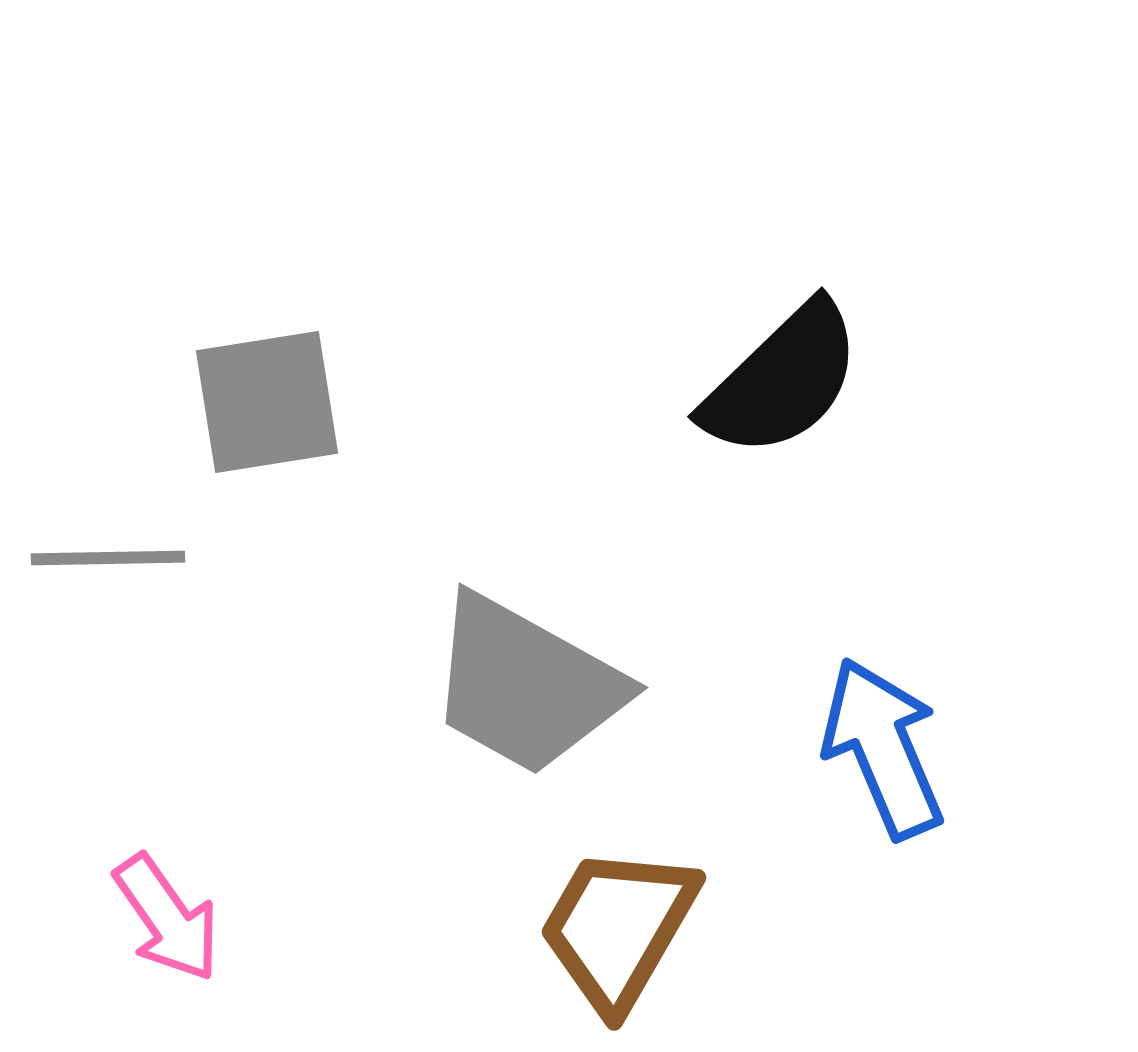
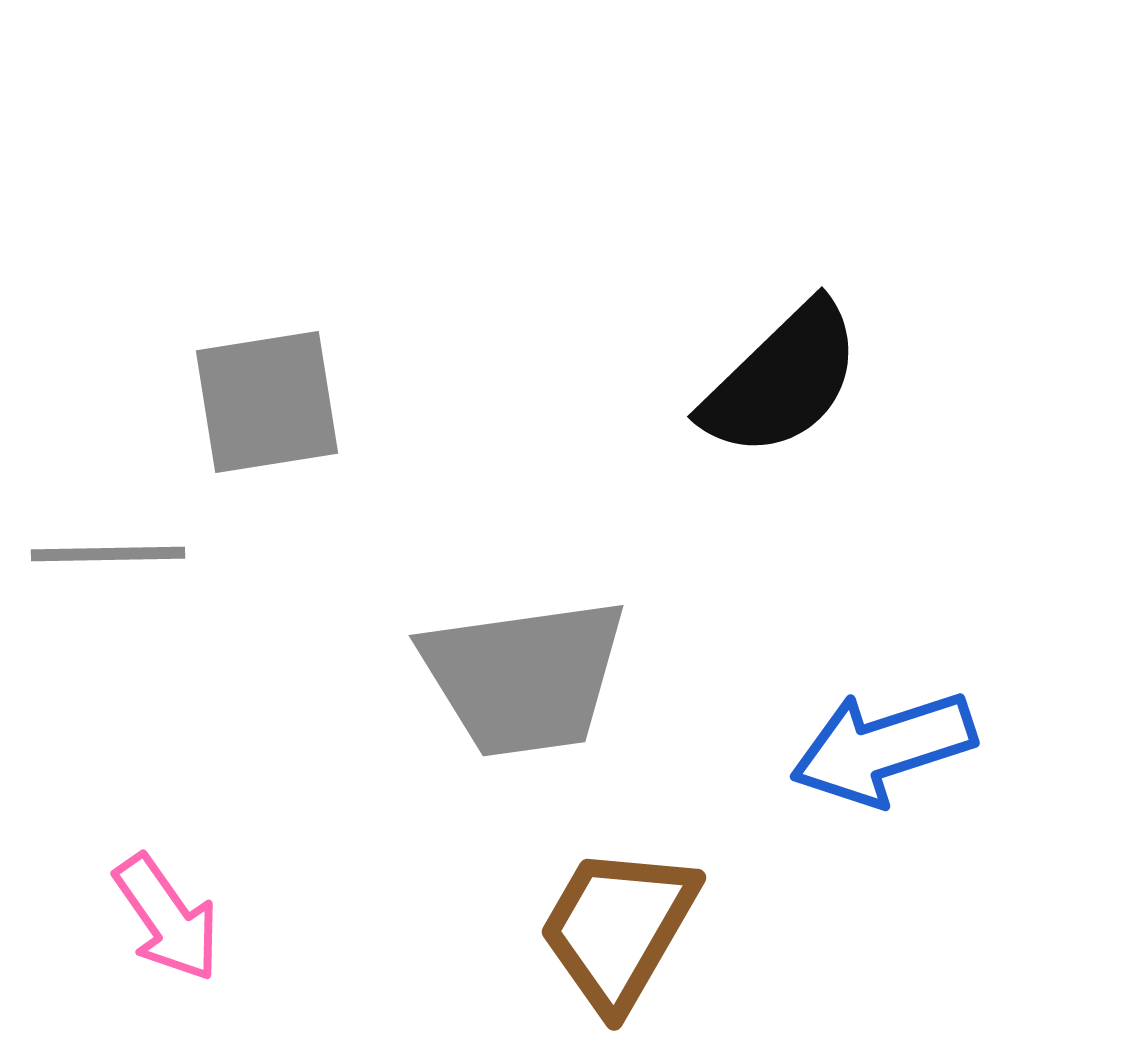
gray line: moved 4 px up
gray trapezoid: moved 2 px left, 8 px up; rotated 37 degrees counterclockwise
blue arrow: rotated 85 degrees counterclockwise
